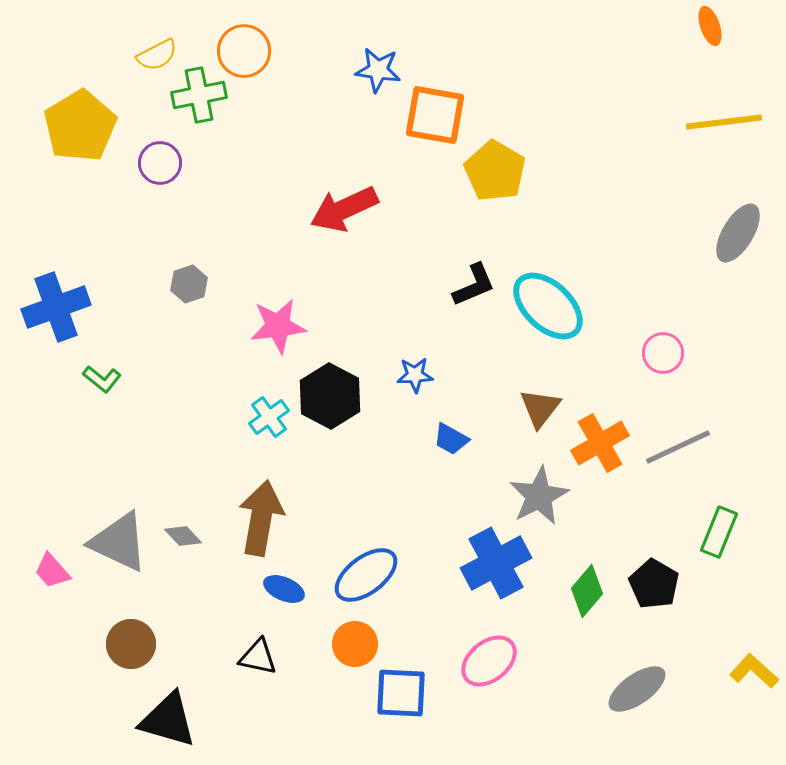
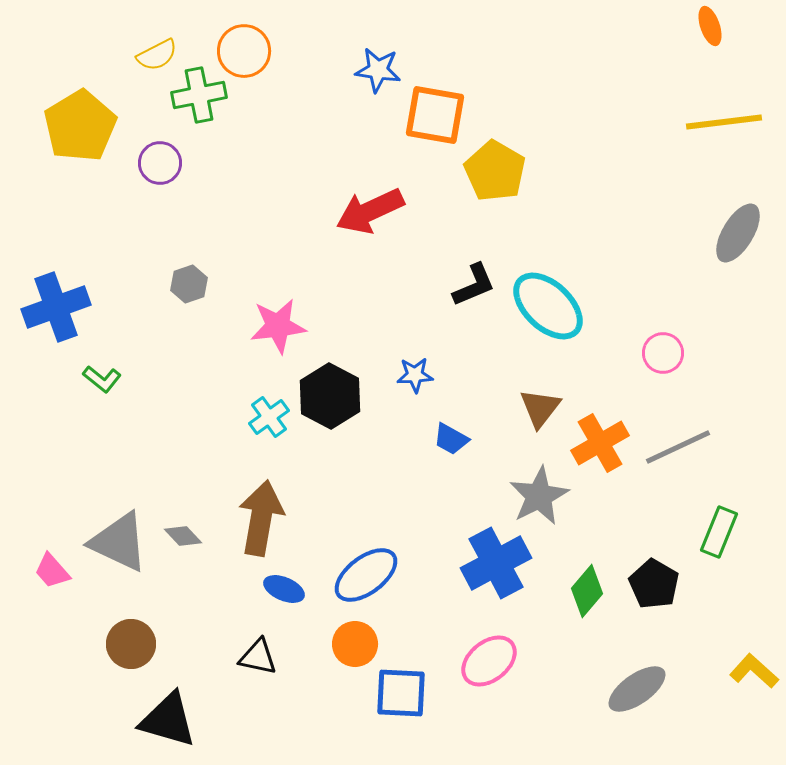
red arrow at (344, 209): moved 26 px right, 2 px down
